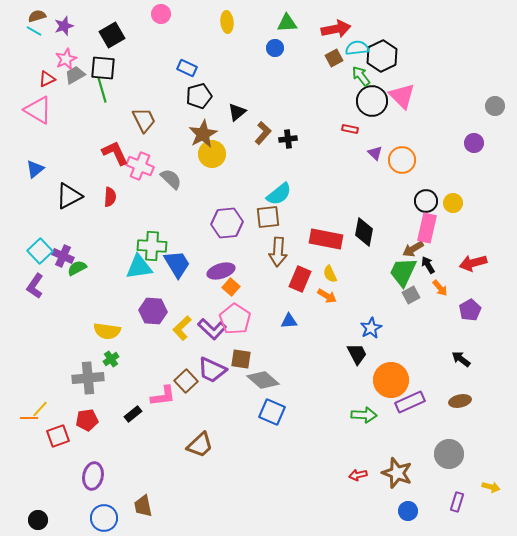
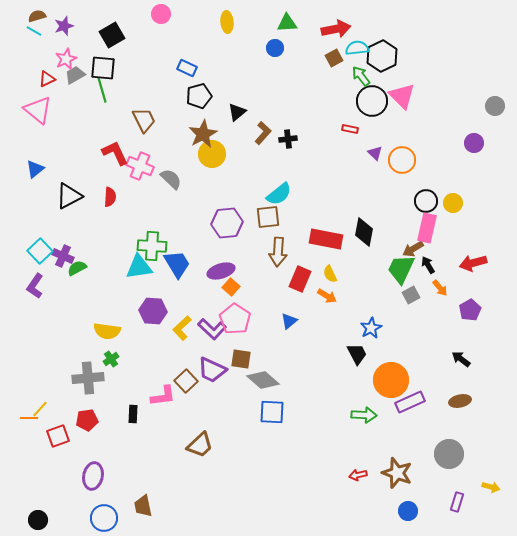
pink triangle at (38, 110): rotated 8 degrees clockwise
green trapezoid at (403, 272): moved 2 px left, 3 px up
blue triangle at (289, 321): rotated 36 degrees counterclockwise
blue square at (272, 412): rotated 20 degrees counterclockwise
black rectangle at (133, 414): rotated 48 degrees counterclockwise
